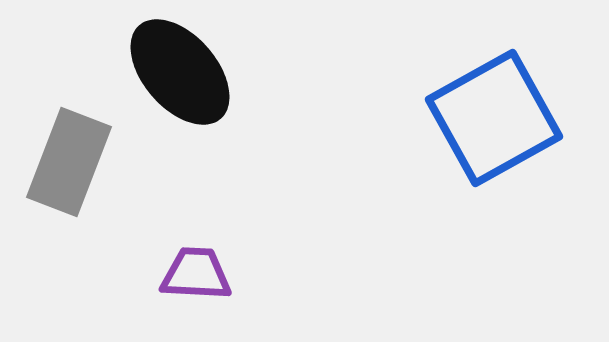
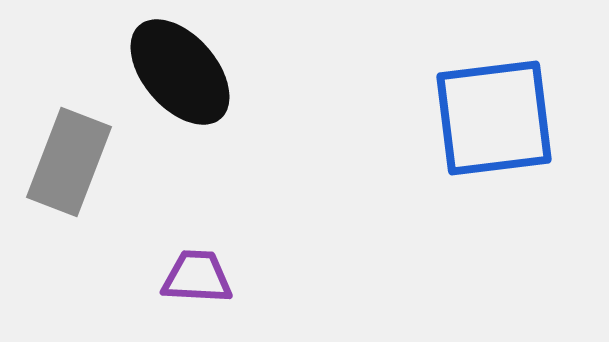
blue square: rotated 22 degrees clockwise
purple trapezoid: moved 1 px right, 3 px down
